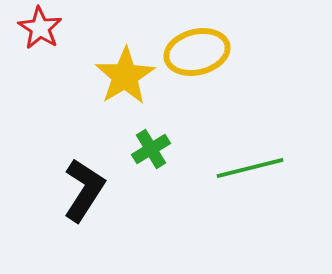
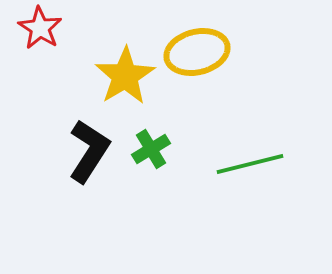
green line: moved 4 px up
black L-shape: moved 5 px right, 39 px up
